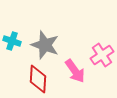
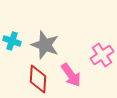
pink arrow: moved 4 px left, 4 px down
